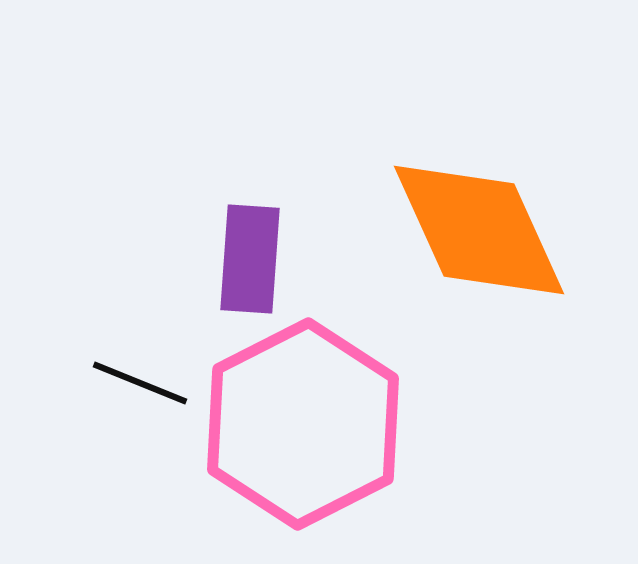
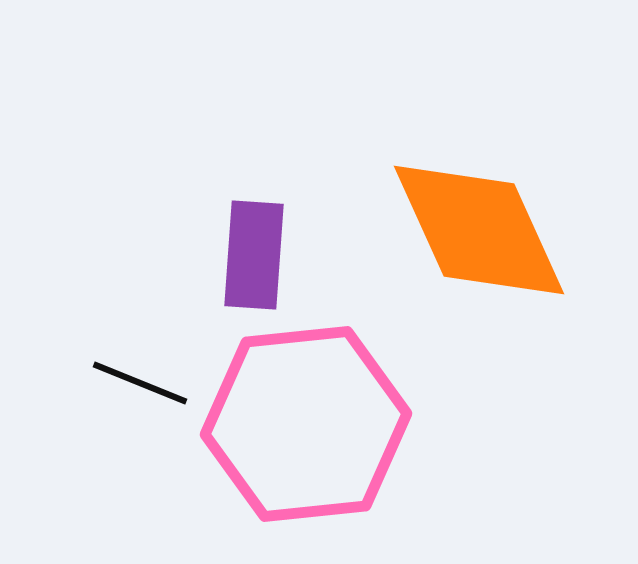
purple rectangle: moved 4 px right, 4 px up
pink hexagon: moved 3 px right; rotated 21 degrees clockwise
